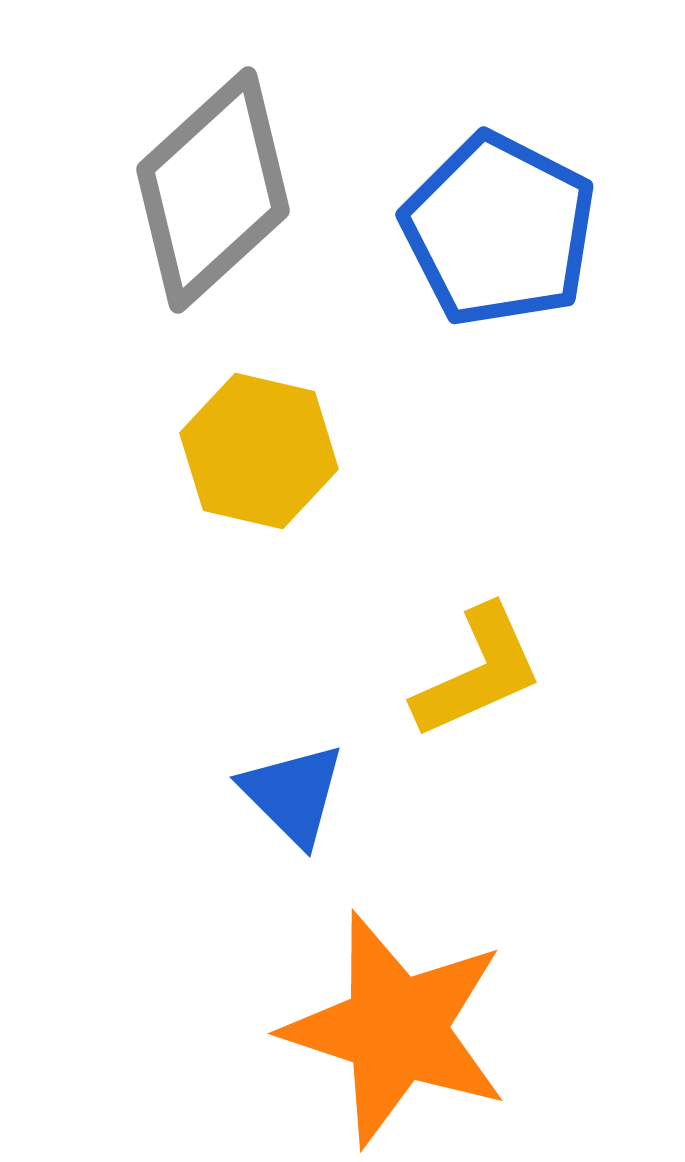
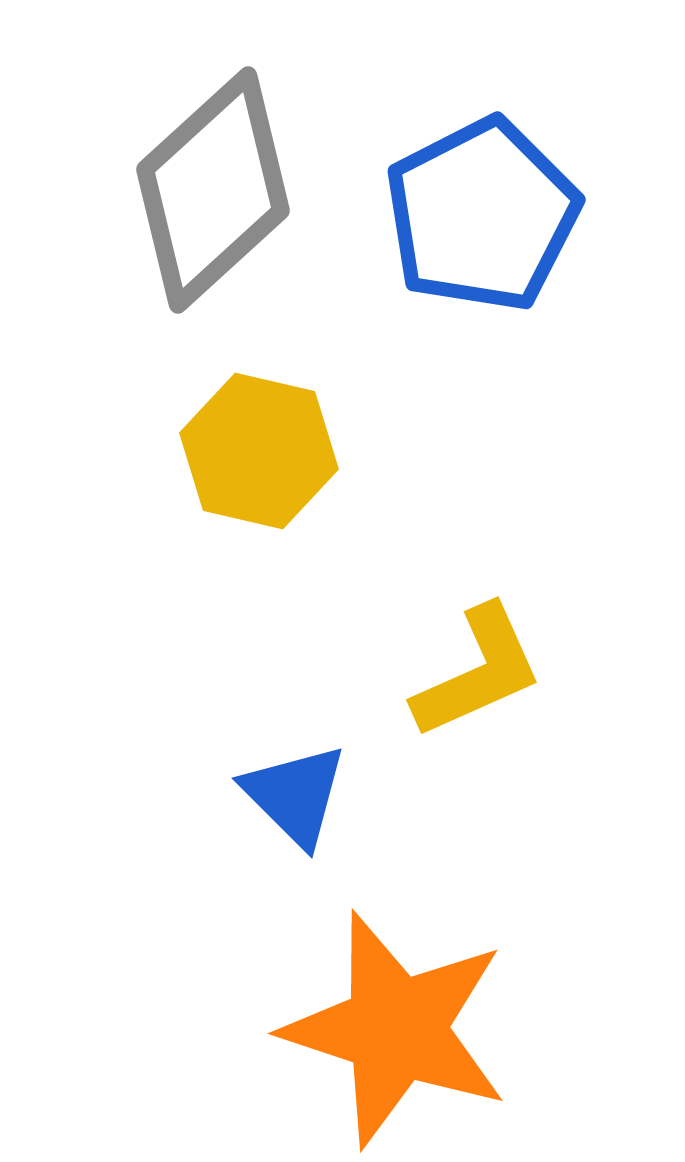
blue pentagon: moved 17 px left, 15 px up; rotated 18 degrees clockwise
blue triangle: moved 2 px right, 1 px down
